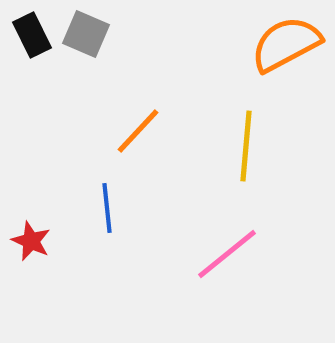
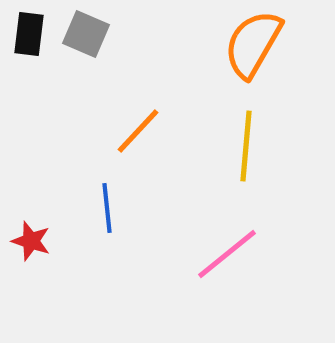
black rectangle: moved 3 px left, 1 px up; rotated 33 degrees clockwise
orange semicircle: moved 33 px left; rotated 32 degrees counterclockwise
red star: rotated 6 degrees counterclockwise
